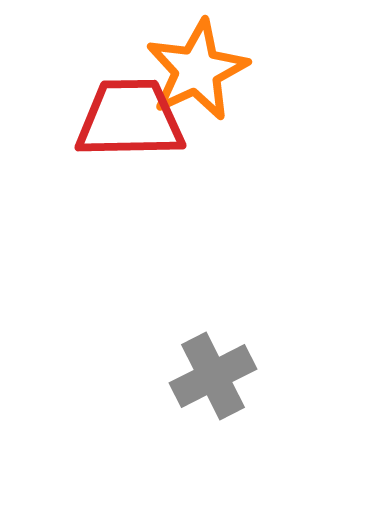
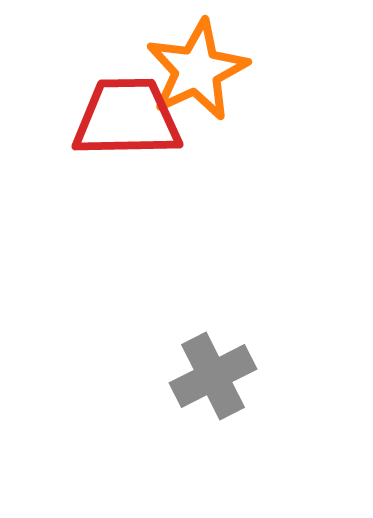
red trapezoid: moved 3 px left, 1 px up
